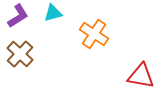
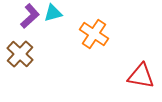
purple L-shape: moved 12 px right; rotated 10 degrees counterclockwise
